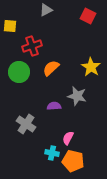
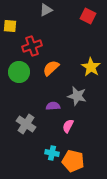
purple semicircle: moved 1 px left
pink semicircle: moved 12 px up
